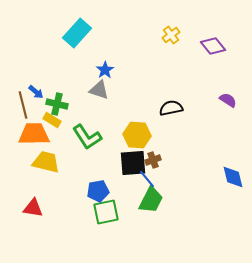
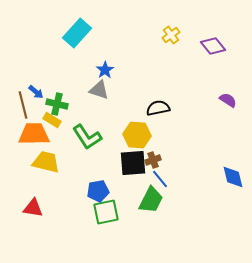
black semicircle: moved 13 px left
blue line: moved 13 px right
